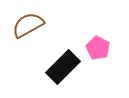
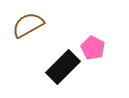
pink pentagon: moved 5 px left
